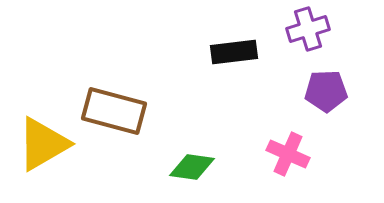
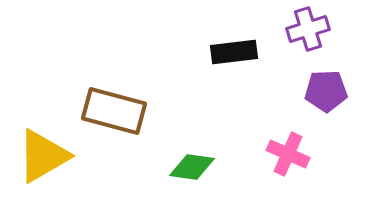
yellow triangle: moved 12 px down
